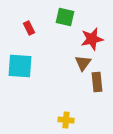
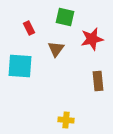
brown triangle: moved 27 px left, 14 px up
brown rectangle: moved 1 px right, 1 px up
